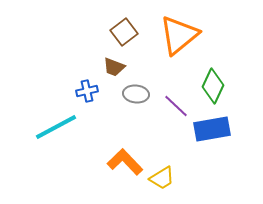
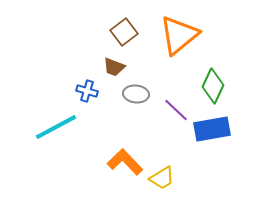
blue cross: rotated 30 degrees clockwise
purple line: moved 4 px down
